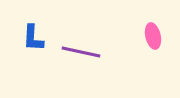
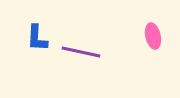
blue L-shape: moved 4 px right
